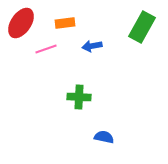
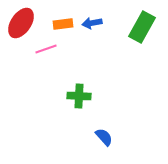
orange rectangle: moved 2 px left, 1 px down
blue arrow: moved 23 px up
green cross: moved 1 px up
blue semicircle: rotated 36 degrees clockwise
